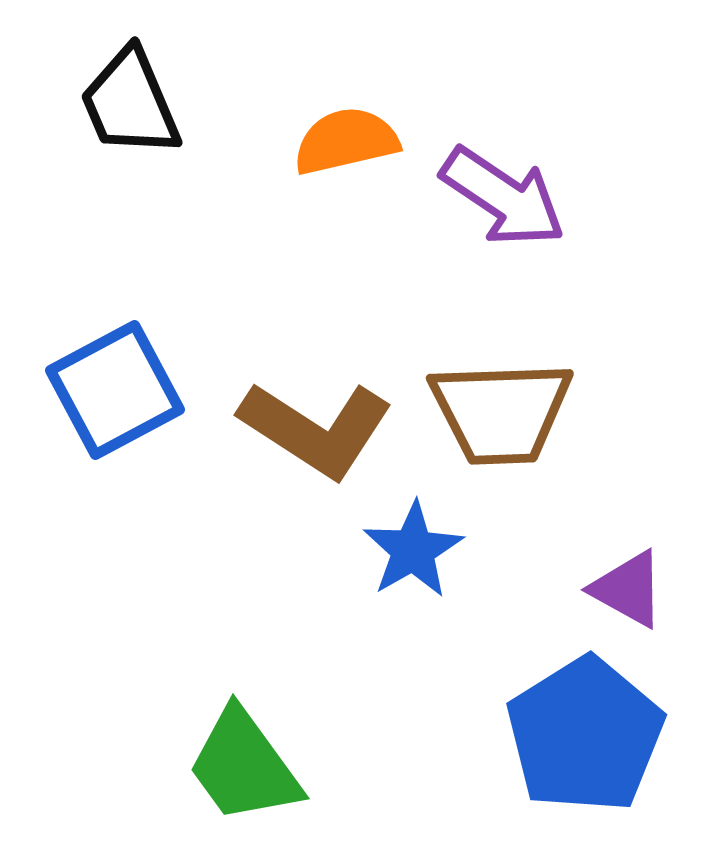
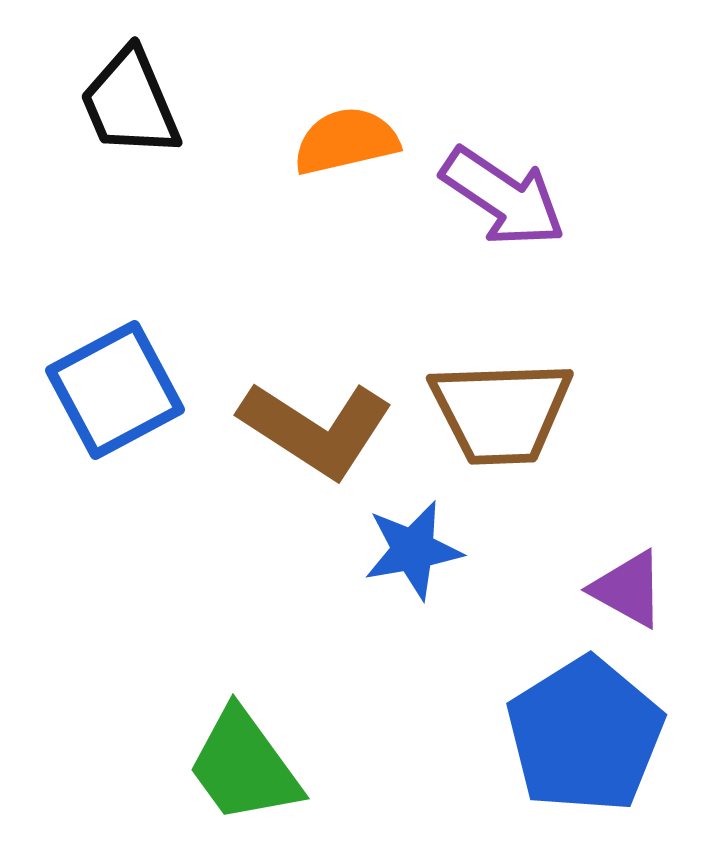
blue star: rotated 20 degrees clockwise
